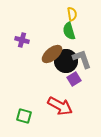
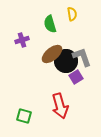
green semicircle: moved 19 px left, 7 px up
purple cross: rotated 32 degrees counterclockwise
gray L-shape: moved 2 px up
purple square: moved 2 px right, 2 px up
red arrow: rotated 45 degrees clockwise
